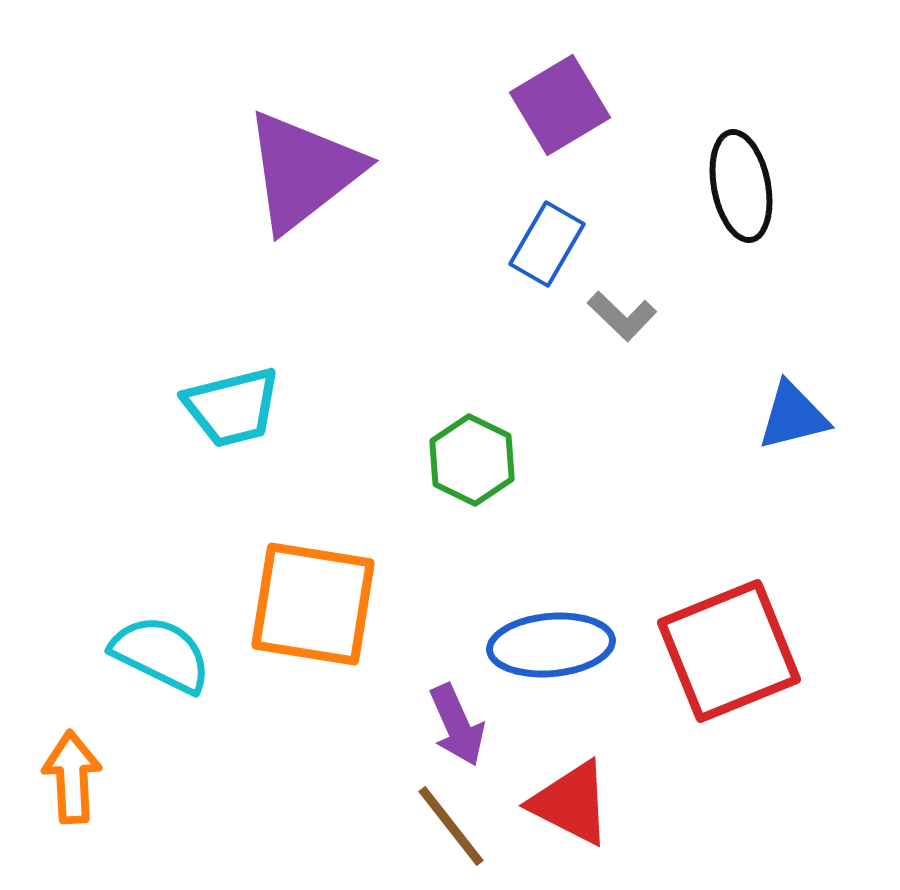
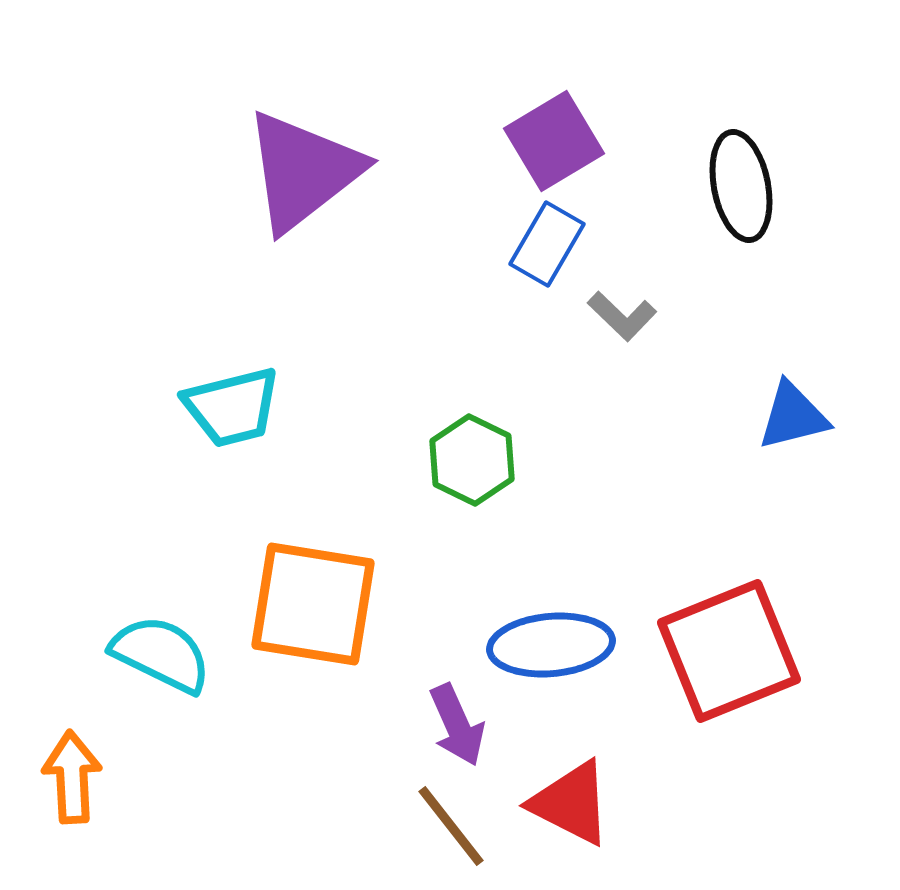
purple square: moved 6 px left, 36 px down
